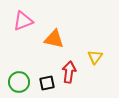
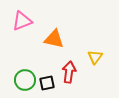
pink triangle: moved 1 px left
green circle: moved 6 px right, 2 px up
